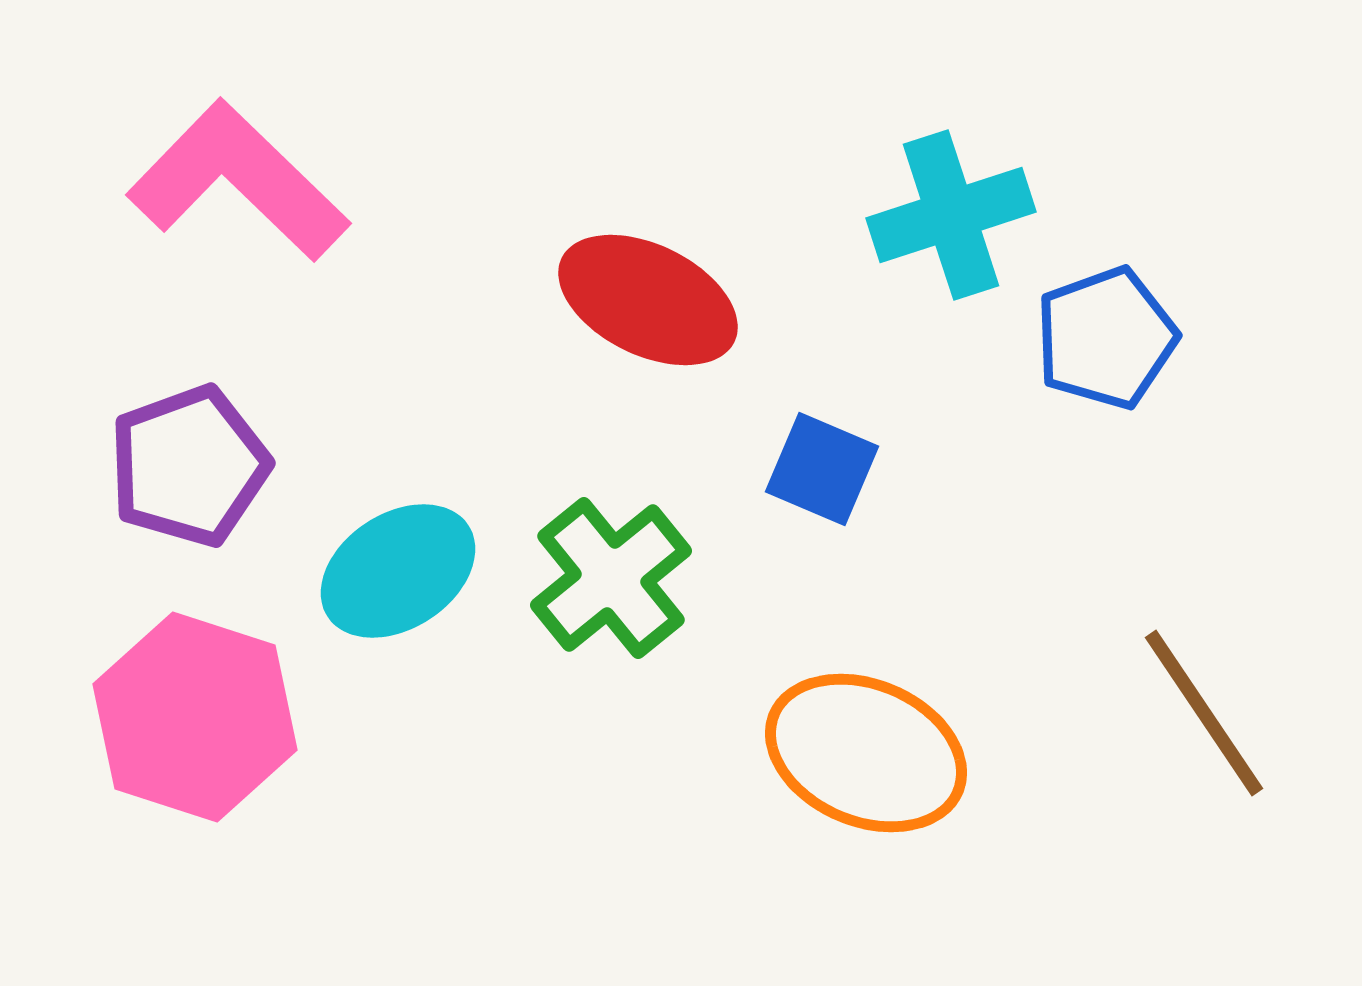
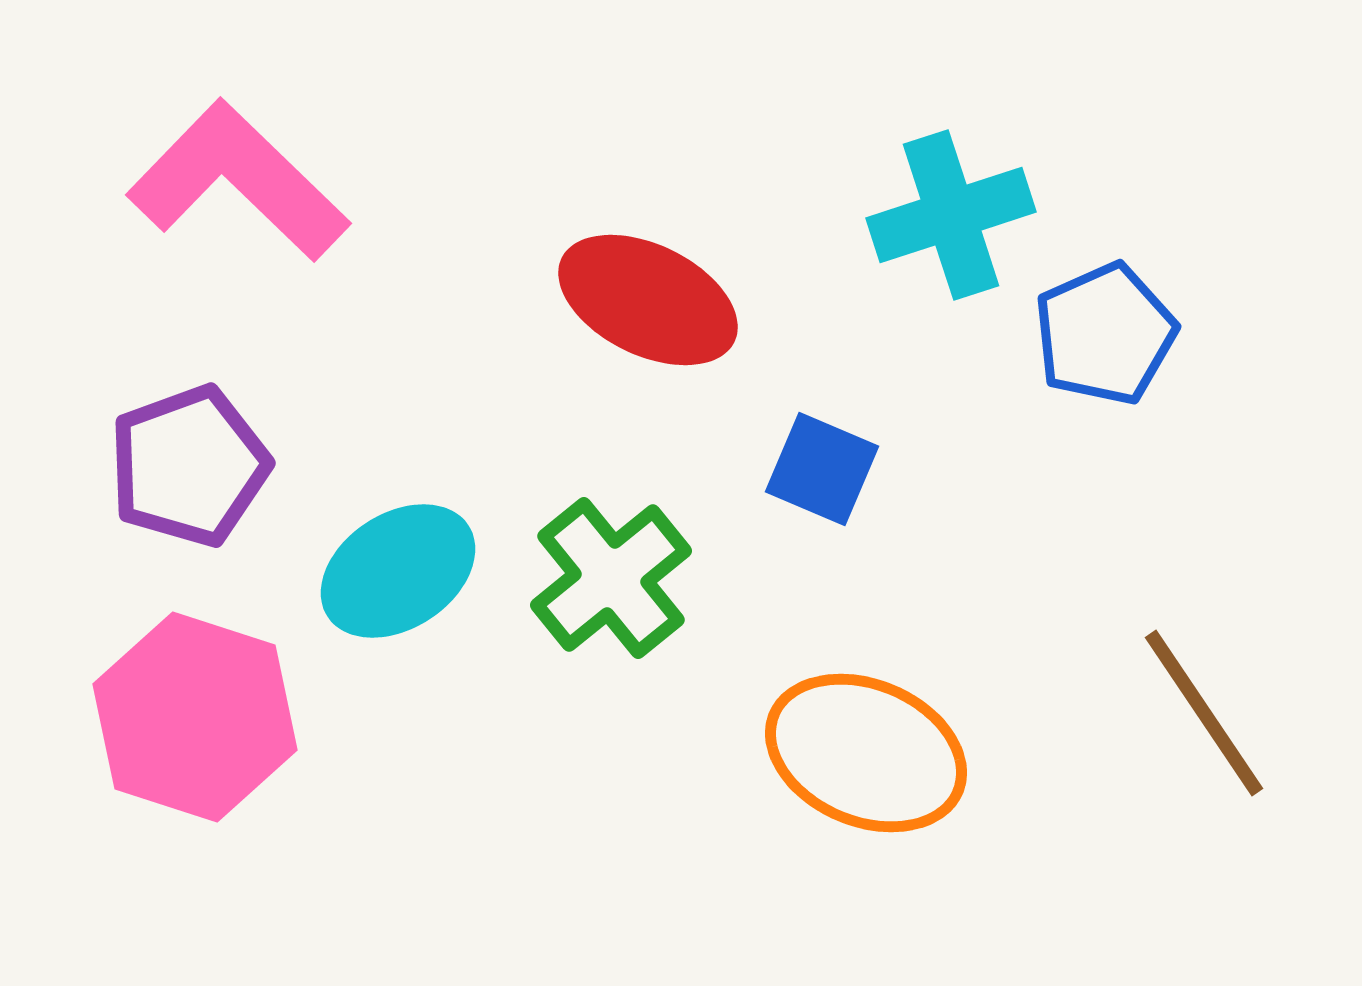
blue pentagon: moved 1 px left, 4 px up; rotated 4 degrees counterclockwise
